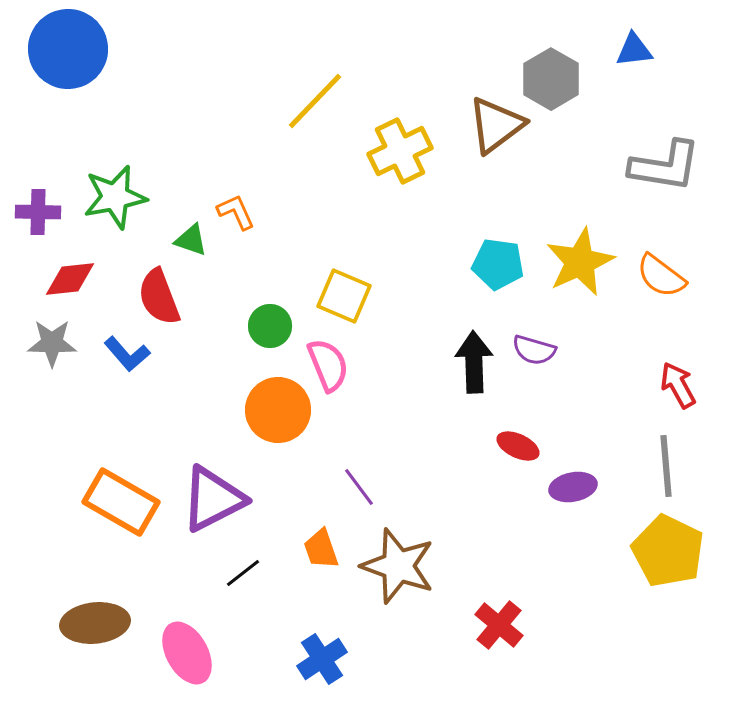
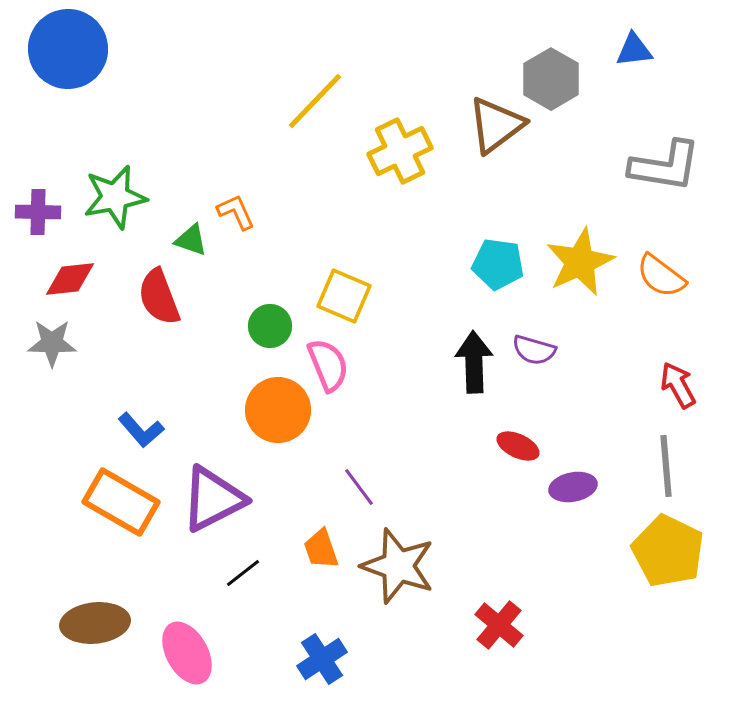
blue L-shape: moved 14 px right, 76 px down
